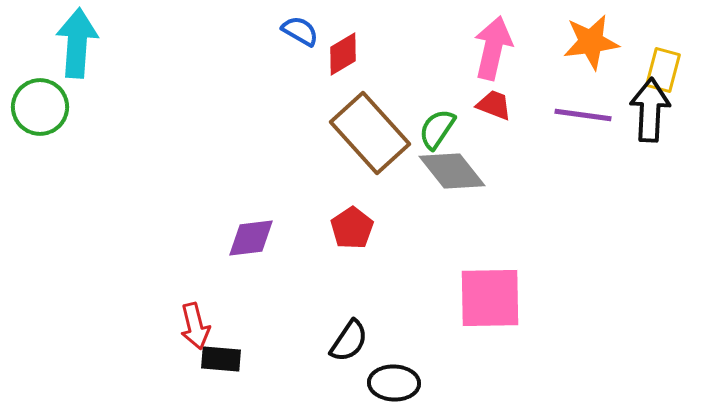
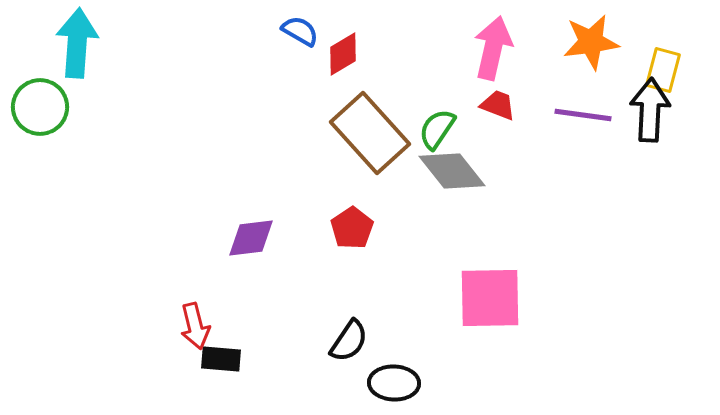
red trapezoid: moved 4 px right
